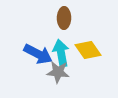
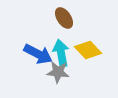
brown ellipse: rotated 35 degrees counterclockwise
yellow diamond: rotated 8 degrees counterclockwise
